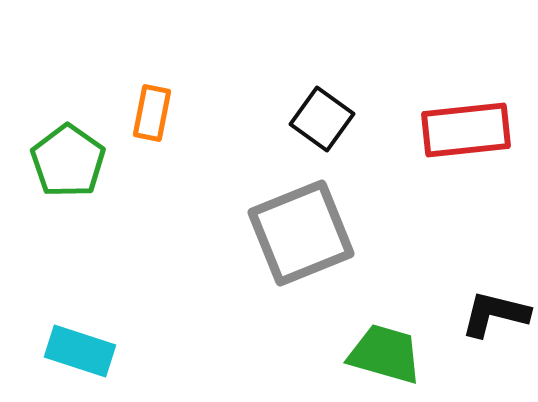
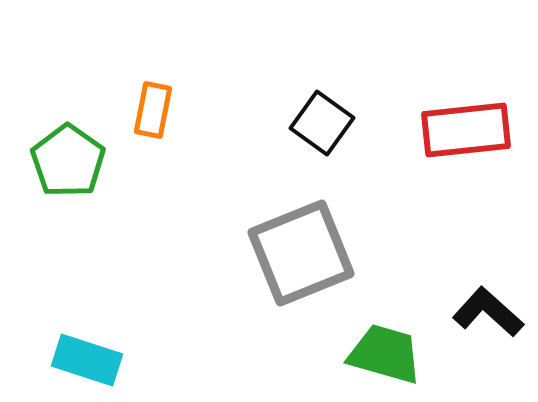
orange rectangle: moved 1 px right, 3 px up
black square: moved 4 px down
gray square: moved 20 px down
black L-shape: moved 7 px left, 2 px up; rotated 28 degrees clockwise
cyan rectangle: moved 7 px right, 9 px down
